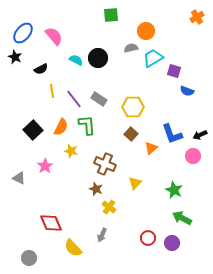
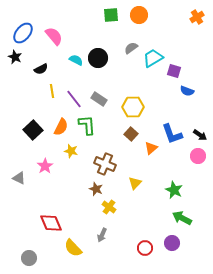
orange circle: moved 7 px left, 16 px up
gray semicircle: rotated 24 degrees counterclockwise
black arrow: rotated 120 degrees counterclockwise
pink circle: moved 5 px right
red circle: moved 3 px left, 10 px down
